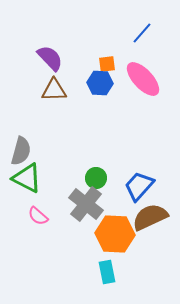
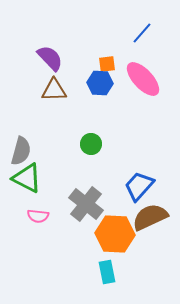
green circle: moved 5 px left, 34 px up
pink semicircle: rotated 35 degrees counterclockwise
